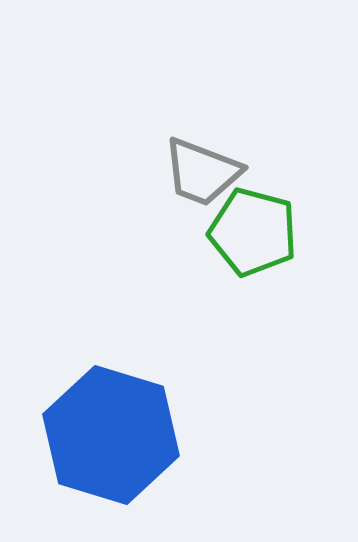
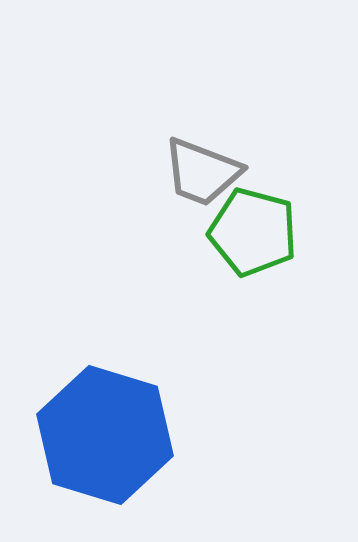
blue hexagon: moved 6 px left
